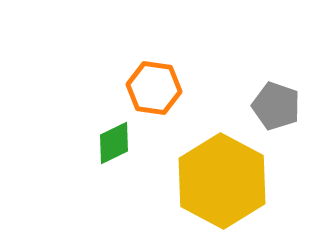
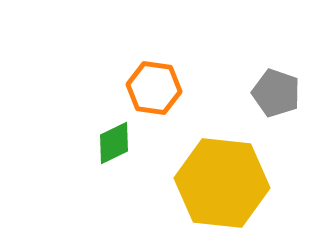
gray pentagon: moved 13 px up
yellow hexagon: moved 2 px down; rotated 22 degrees counterclockwise
